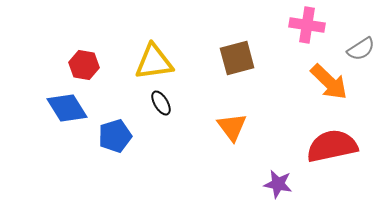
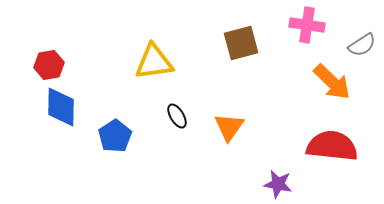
gray semicircle: moved 1 px right, 4 px up
brown square: moved 4 px right, 15 px up
red hexagon: moved 35 px left; rotated 20 degrees counterclockwise
orange arrow: moved 3 px right
black ellipse: moved 16 px right, 13 px down
blue diamond: moved 6 px left, 1 px up; rotated 33 degrees clockwise
orange triangle: moved 3 px left; rotated 12 degrees clockwise
blue pentagon: rotated 16 degrees counterclockwise
red semicircle: rotated 18 degrees clockwise
